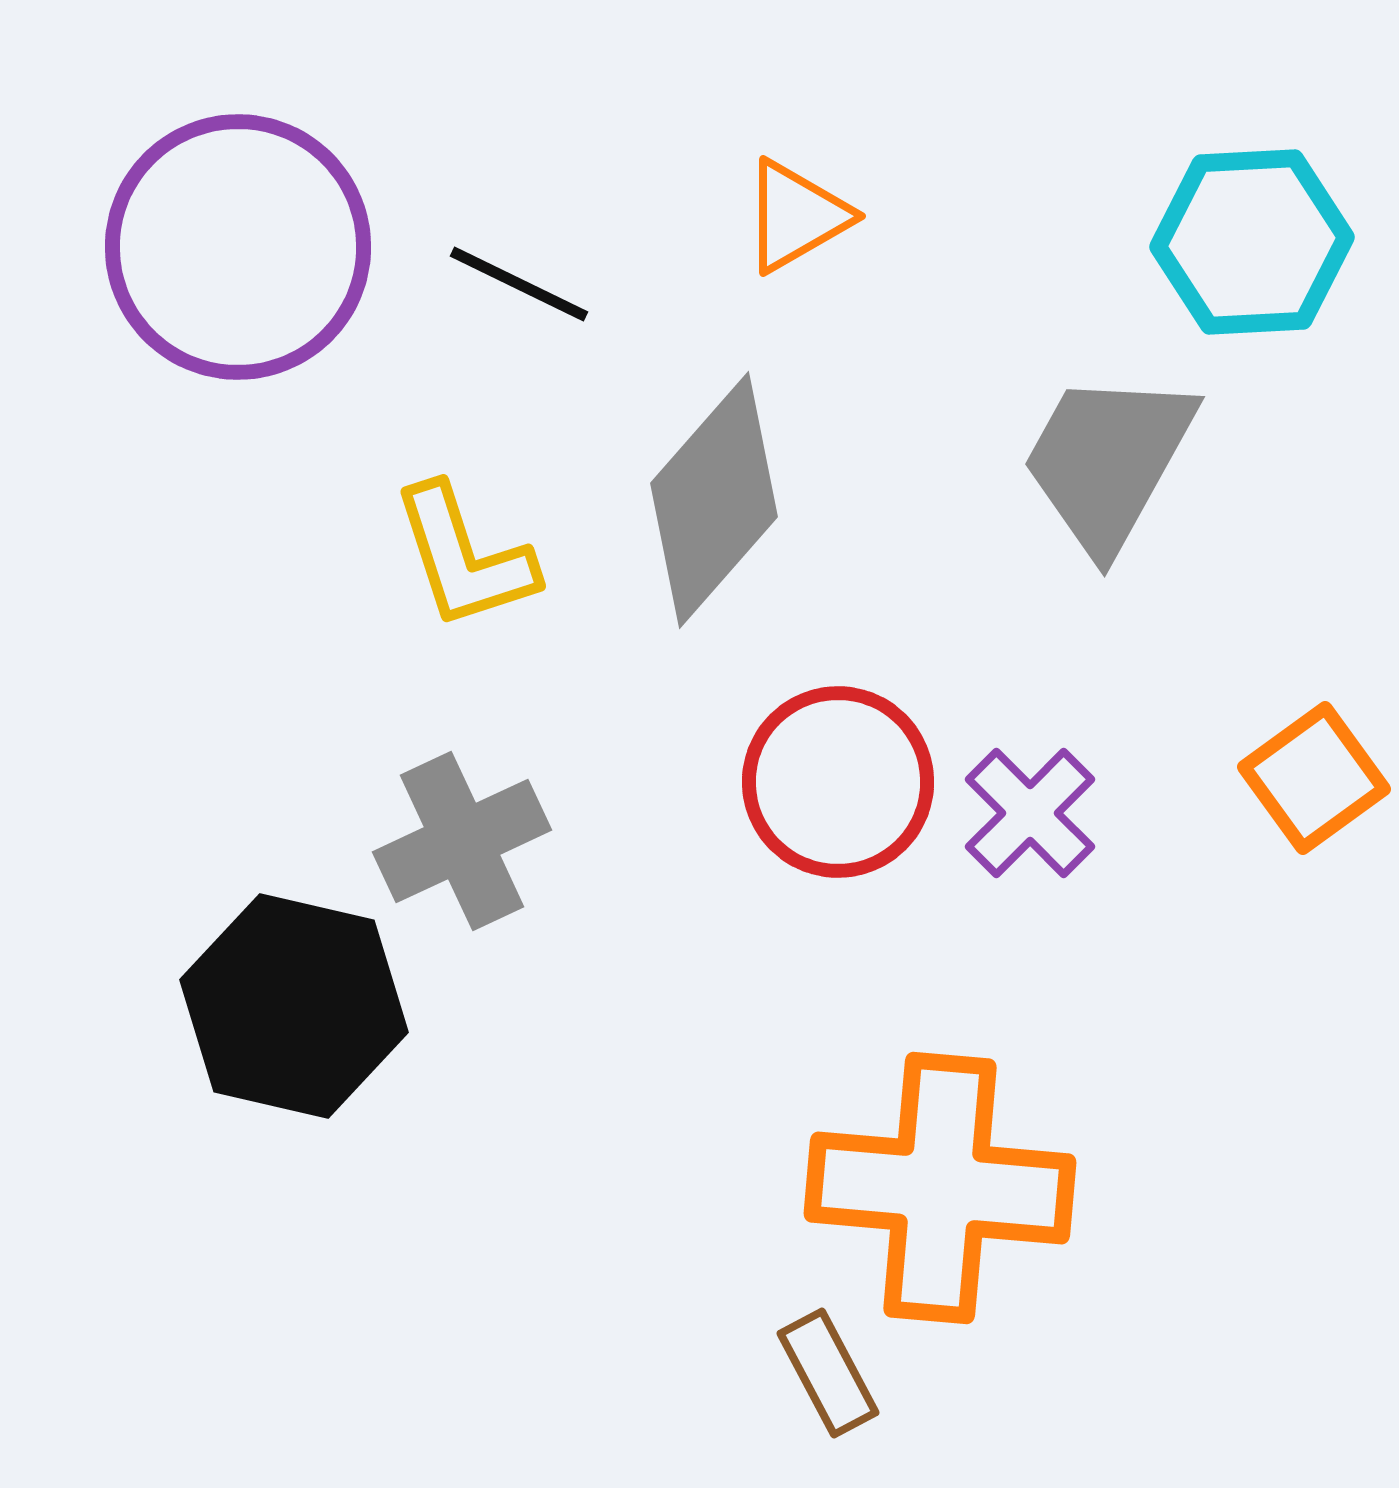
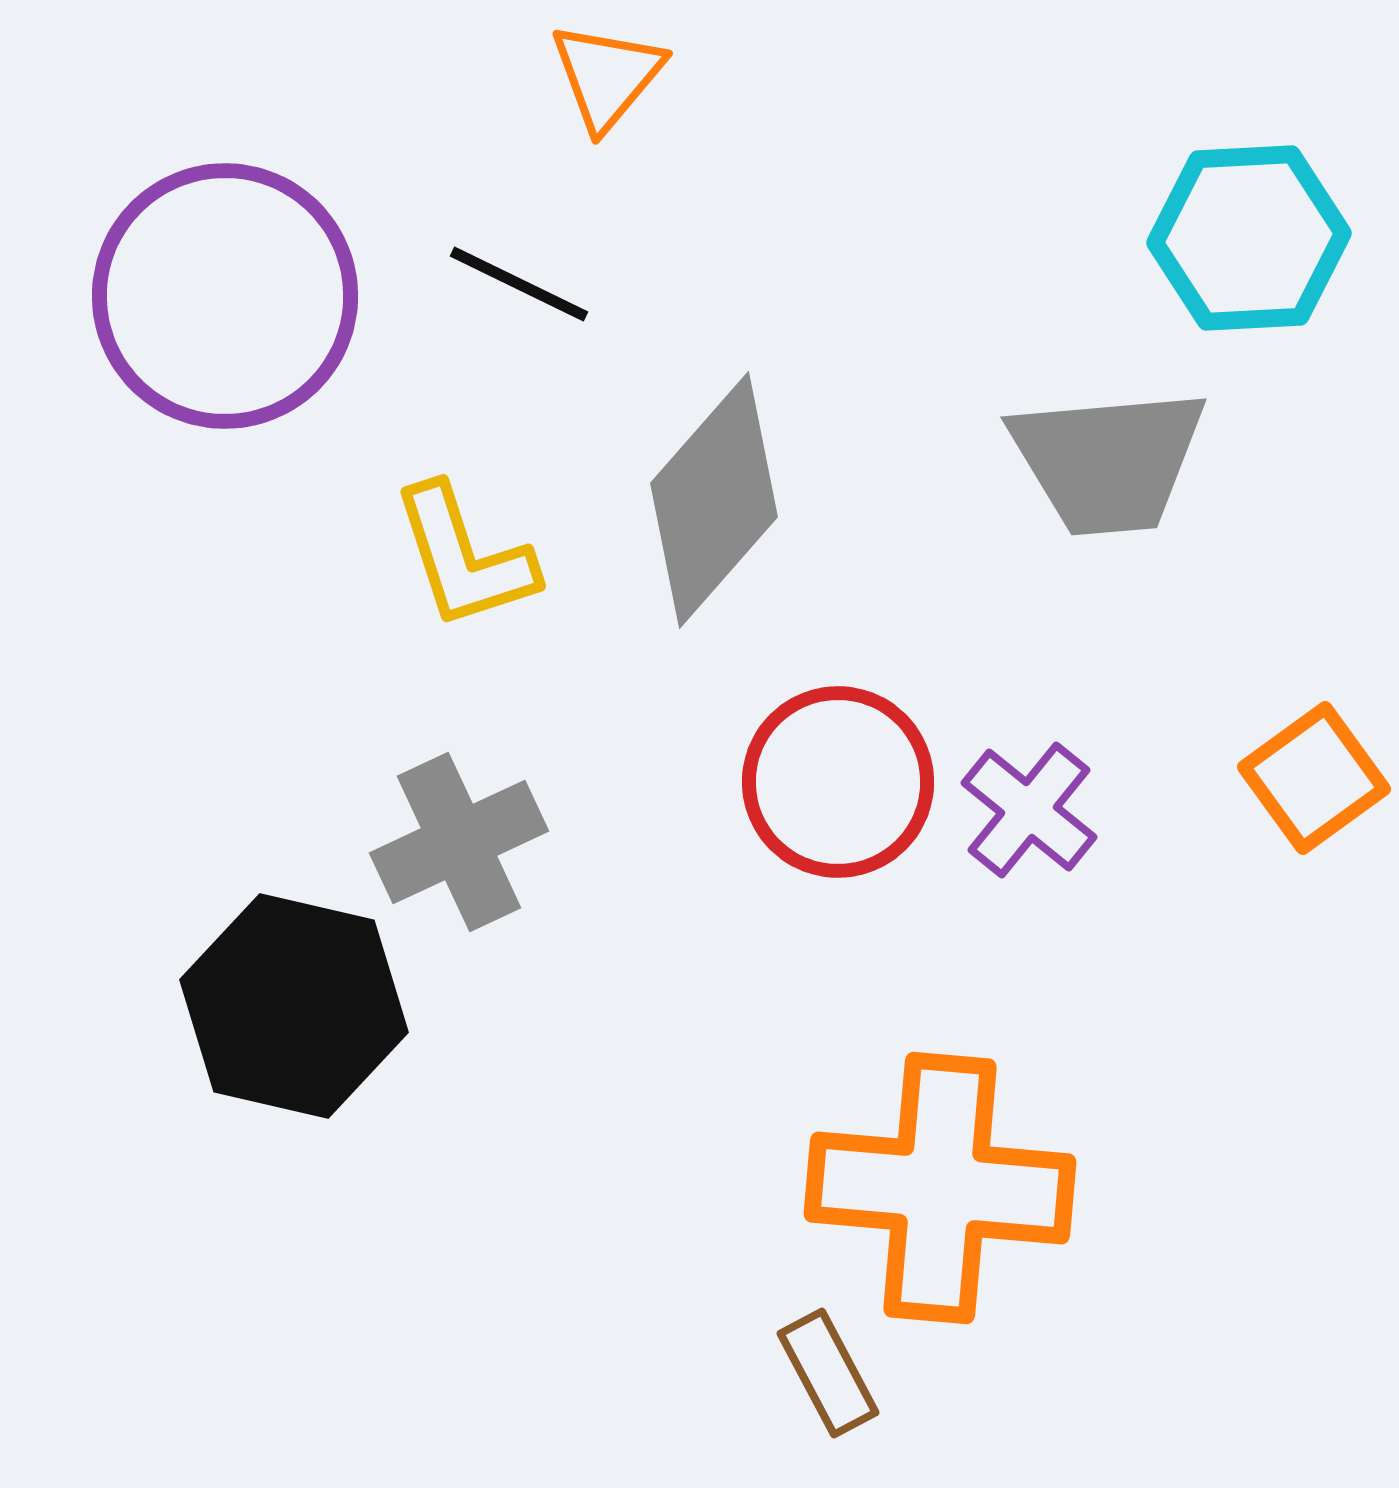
orange triangle: moved 189 px left, 140 px up; rotated 20 degrees counterclockwise
cyan hexagon: moved 3 px left, 4 px up
purple circle: moved 13 px left, 49 px down
gray trapezoid: rotated 124 degrees counterclockwise
purple cross: moved 1 px left, 3 px up; rotated 6 degrees counterclockwise
gray cross: moved 3 px left, 1 px down
